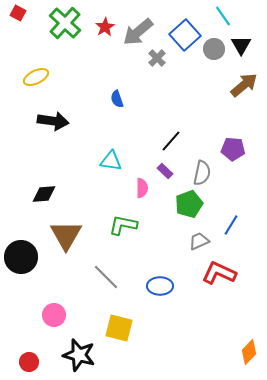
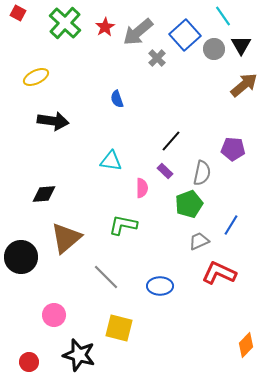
brown triangle: moved 3 px down; rotated 20 degrees clockwise
orange diamond: moved 3 px left, 7 px up
